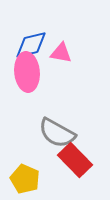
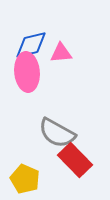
pink triangle: rotated 15 degrees counterclockwise
